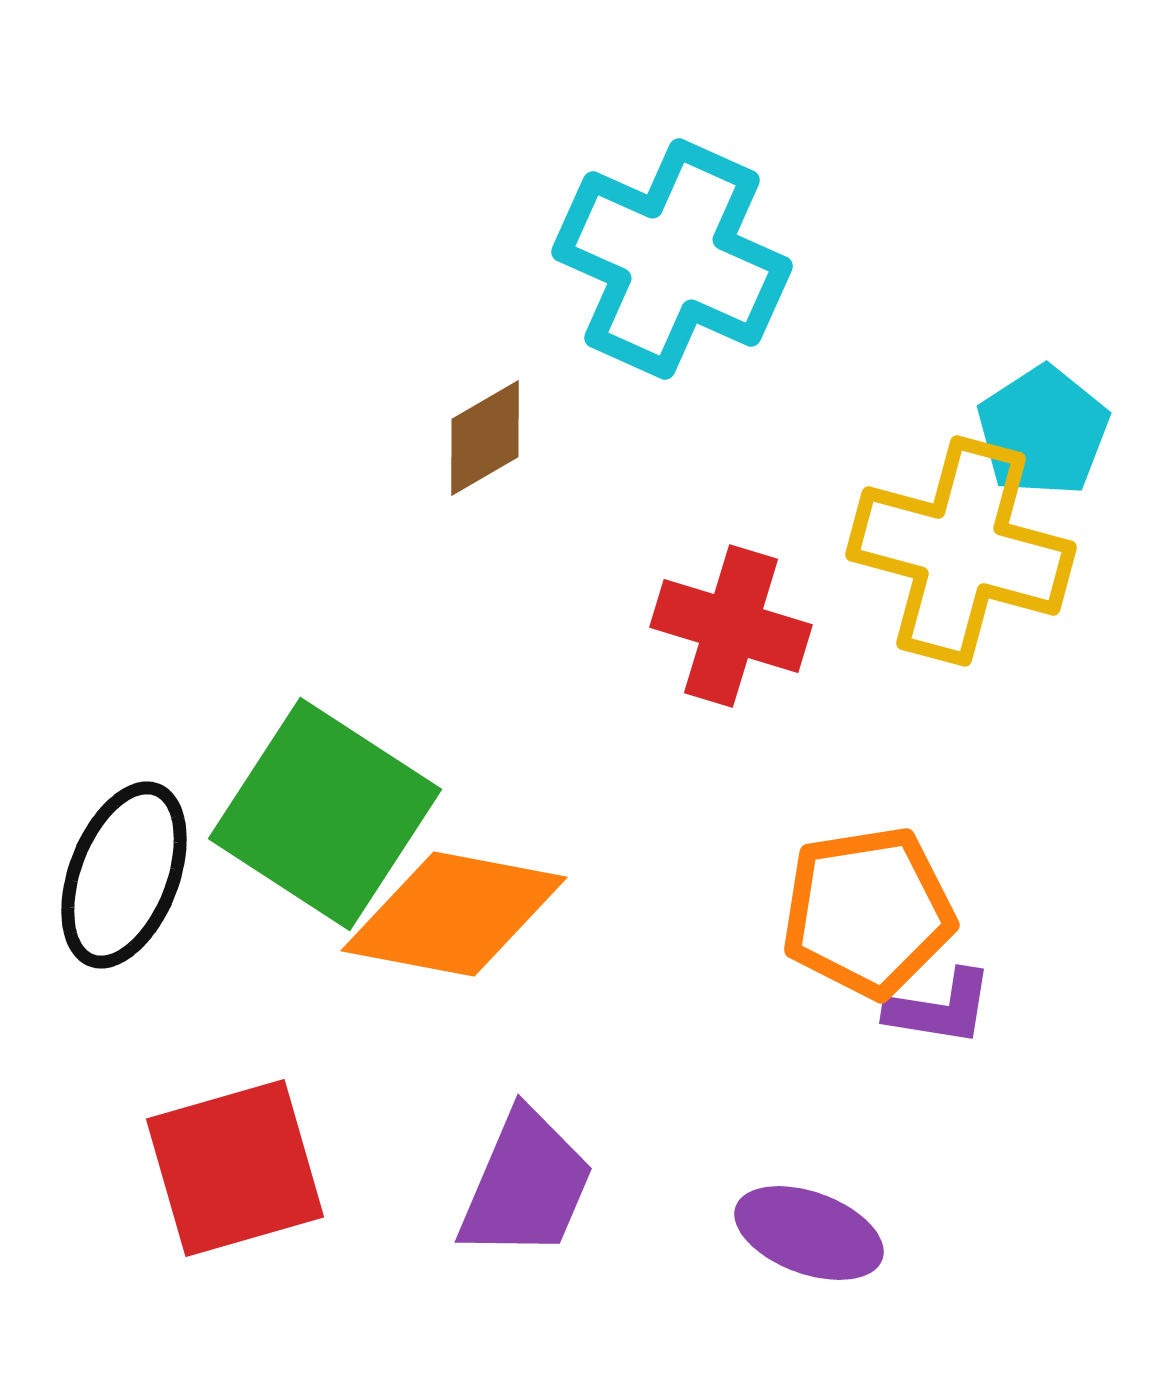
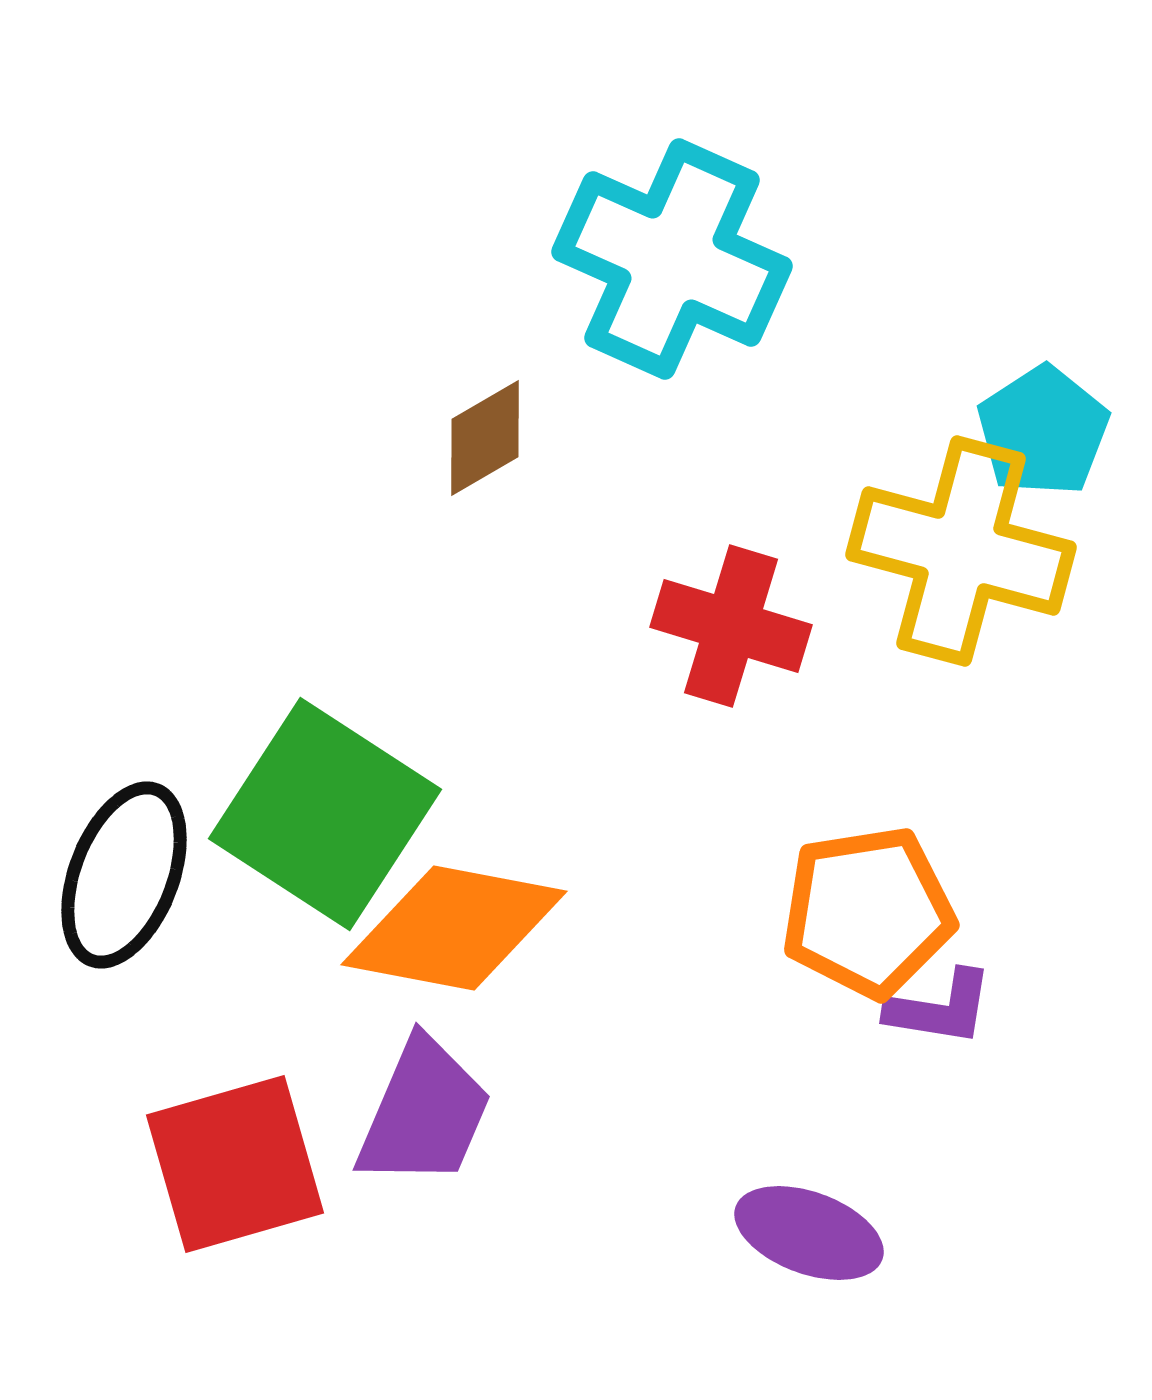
orange diamond: moved 14 px down
red square: moved 4 px up
purple trapezoid: moved 102 px left, 72 px up
